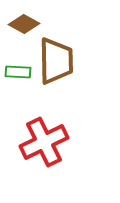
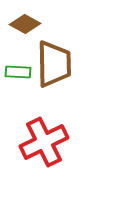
brown diamond: moved 1 px right
brown trapezoid: moved 2 px left, 3 px down
